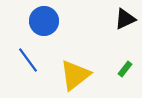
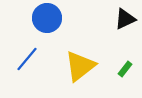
blue circle: moved 3 px right, 3 px up
blue line: moved 1 px left, 1 px up; rotated 76 degrees clockwise
yellow triangle: moved 5 px right, 9 px up
